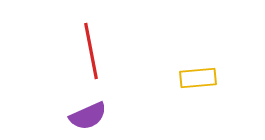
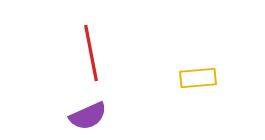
red line: moved 2 px down
